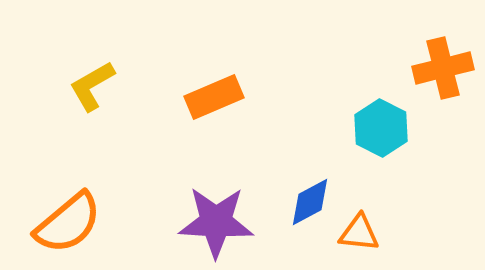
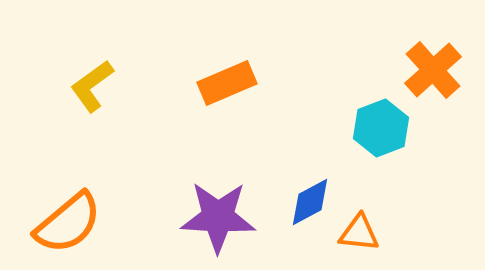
orange cross: moved 10 px left, 2 px down; rotated 28 degrees counterclockwise
yellow L-shape: rotated 6 degrees counterclockwise
orange rectangle: moved 13 px right, 14 px up
cyan hexagon: rotated 12 degrees clockwise
purple star: moved 2 px right, 5 px up
